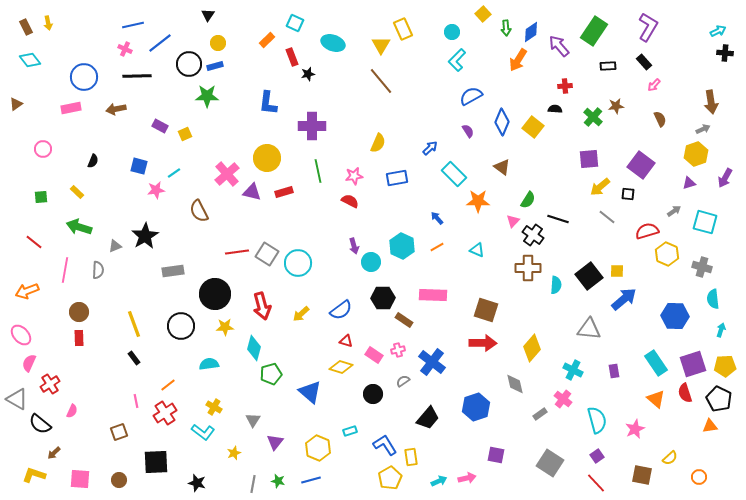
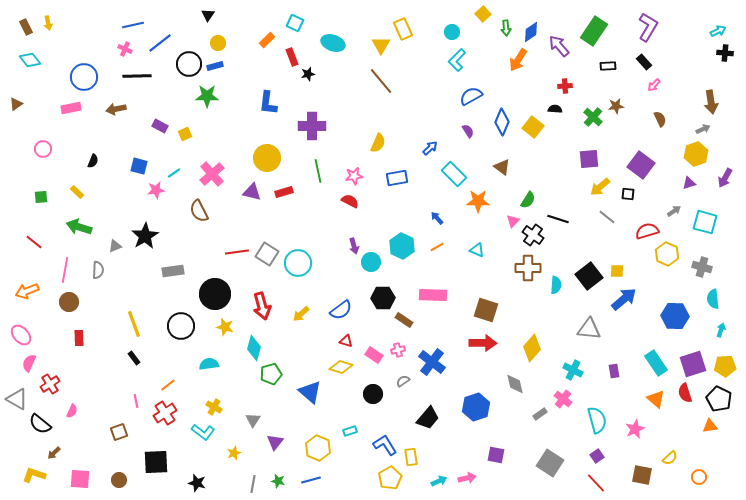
pink cross at (227, 174): moved 15 px left
brown circle at (79, 312): moved 10 px left, 10 px up
yellow star at (225, 327): rotated 18 degrees clockwise
